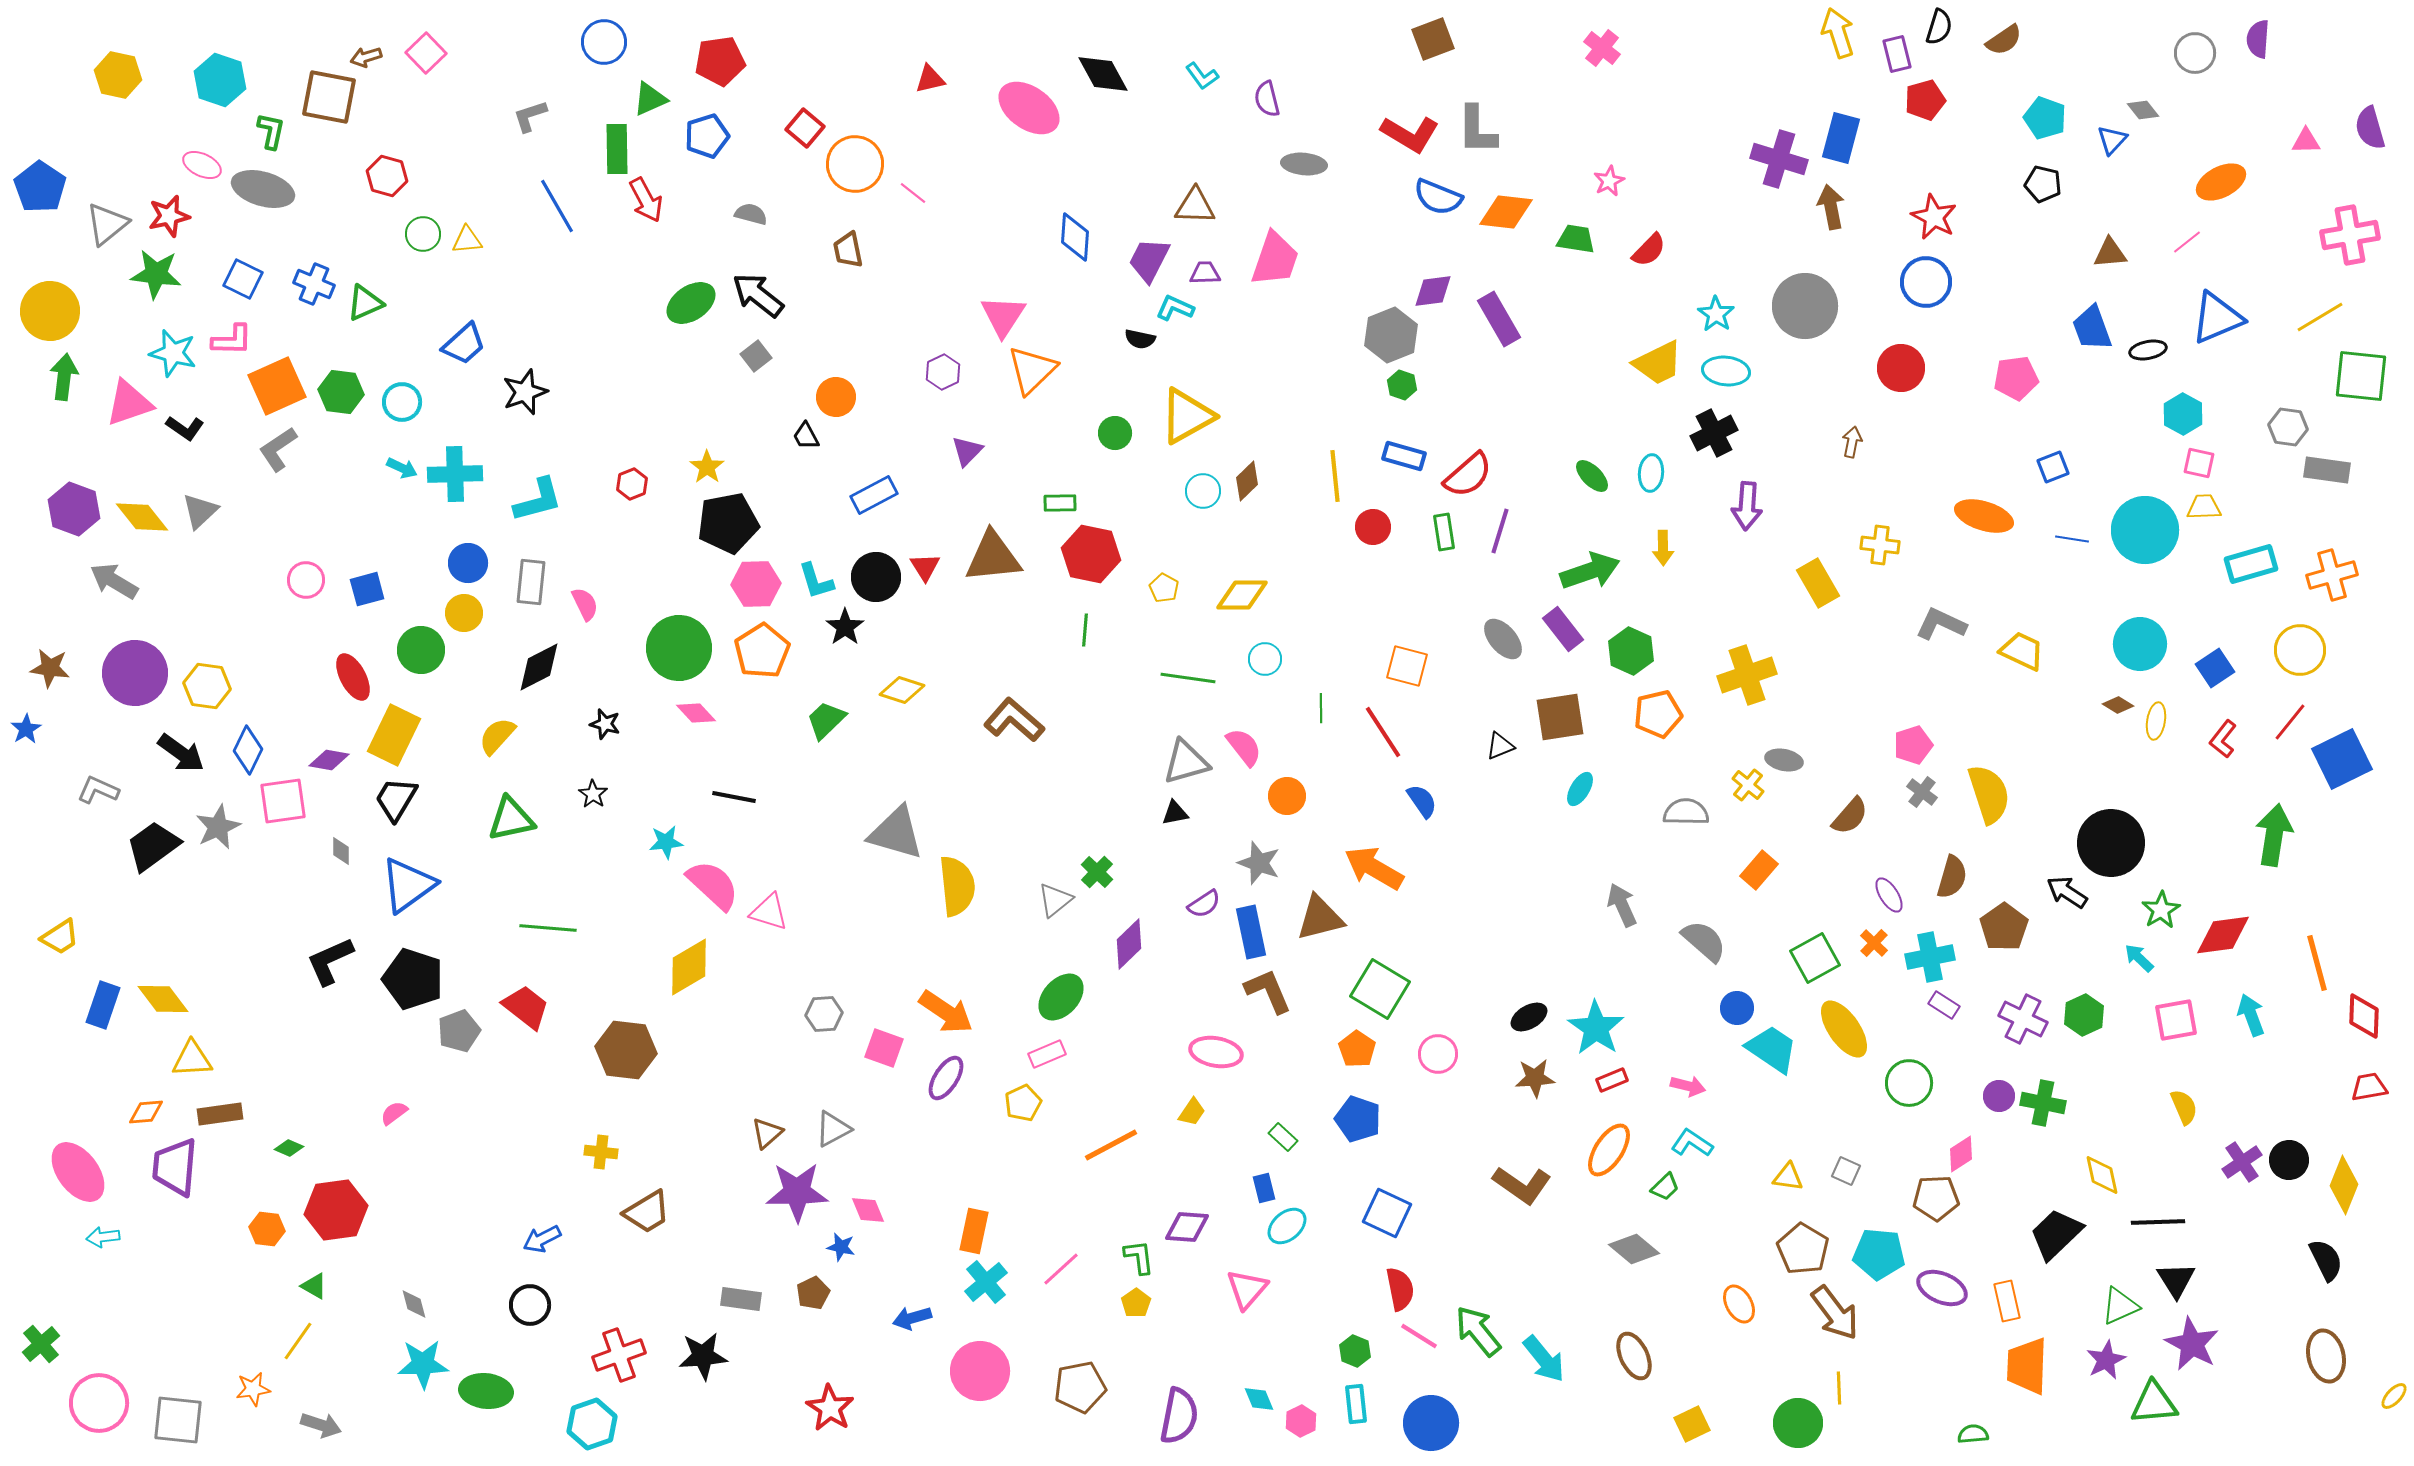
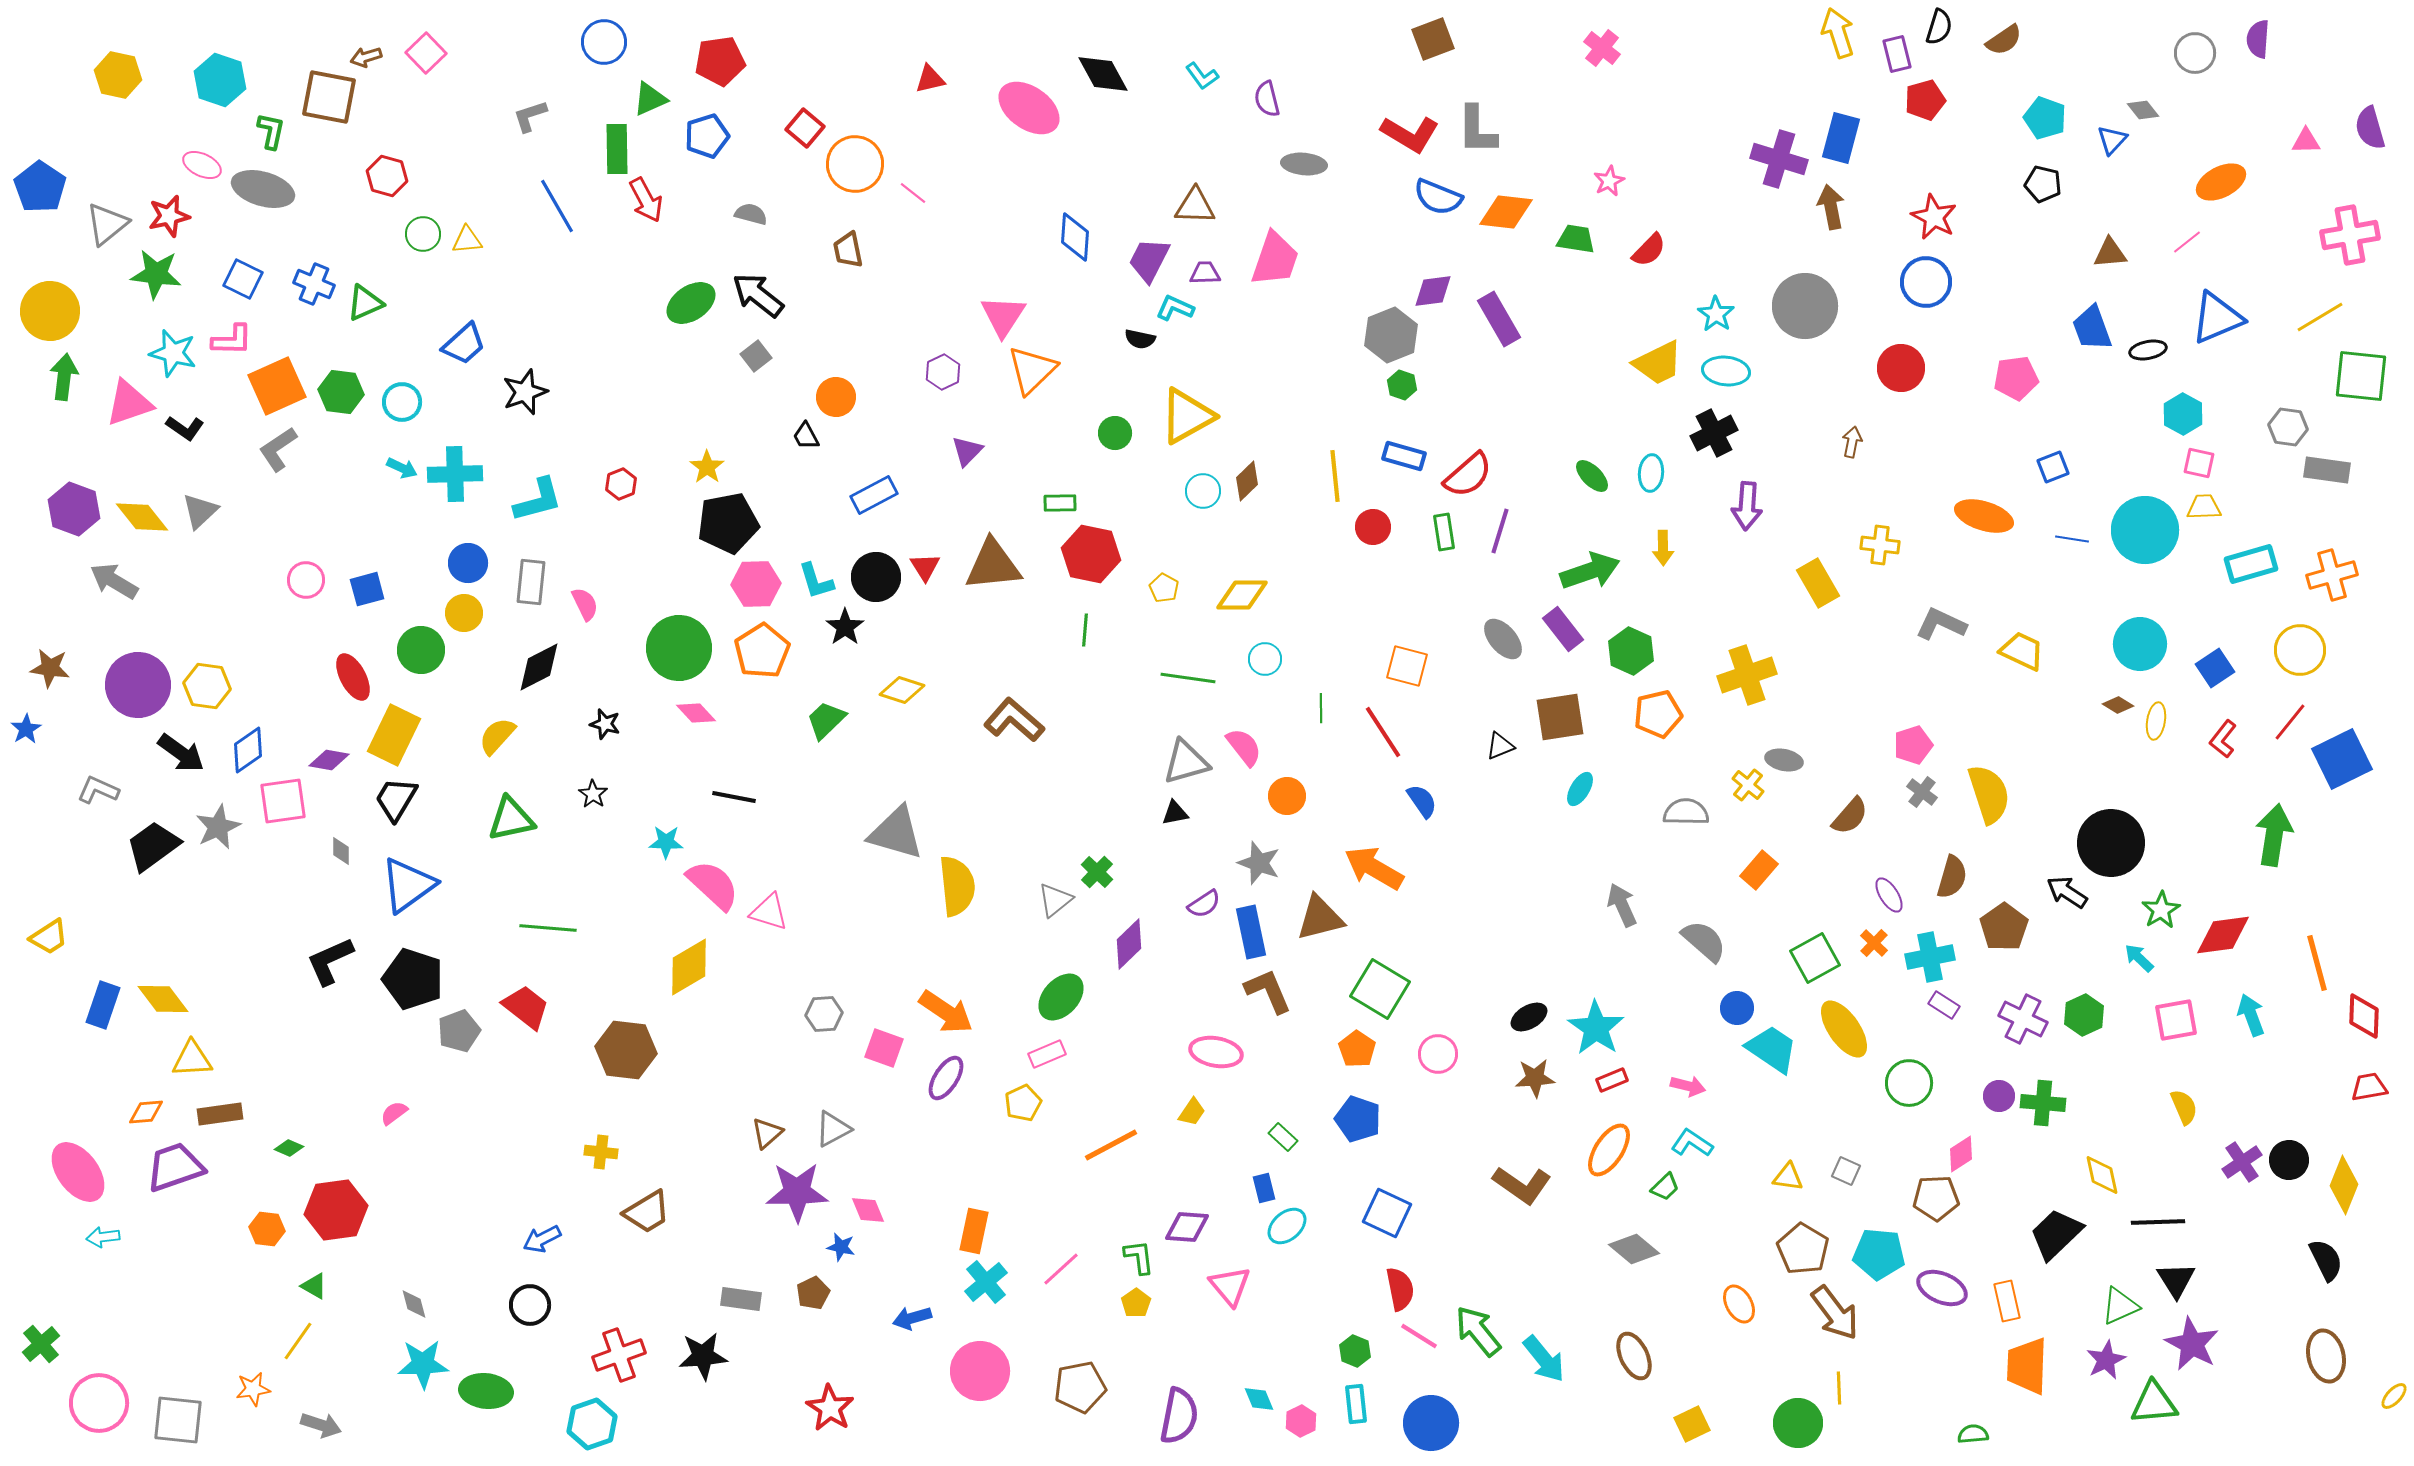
red hexagon at (632, 484): moved 11 px left
brown triangle at (993, 557): moved 8 px down
purple circle at (135, 673): moved 3 px right, 12 px down
blue diamond at (248, 750): rotated 30 degrees clockwise
cyan star at (666, 842): rotated 8 degrees clockwise
yellow trapezoid at (60, 937): moved 11 px left
green cross at (2043, 1103): rotated 6 degrees counterclockwise
purple trapezoid at (175, 1167): rotated 66 degrees clockwise
pink triangle at (1247, 1289): moved 17 px left, 3 px up; rotated 21 degrees counterclockwise
